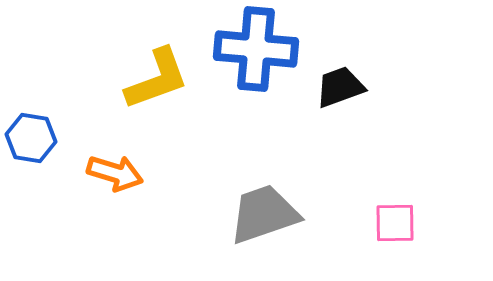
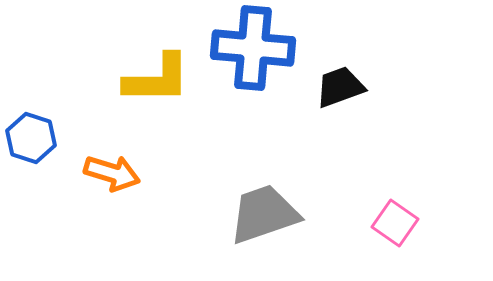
blue cross: moved 3 px left, 1 px up
yellow L-shape: rotated 20 degrees clockwise
blue hexagon: rotated 9 degrees clockwise
orange arrow: moved 3 px left
pink square: rotated 36 degrees clockwise
